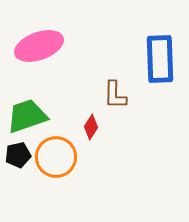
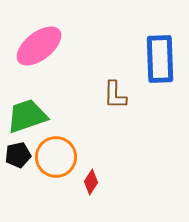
pink ellipse: rotated 18 degrees counterclockwise
red diamond: moved 55 px down
